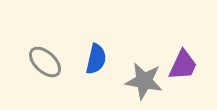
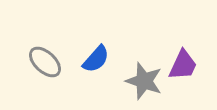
blue semicircle: rotated 28 degrees clockwise
gray star: rotated 9 degrees clockwise
